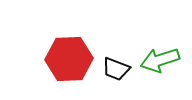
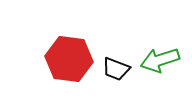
red hexagon: rotated 9 degrees clockwise
